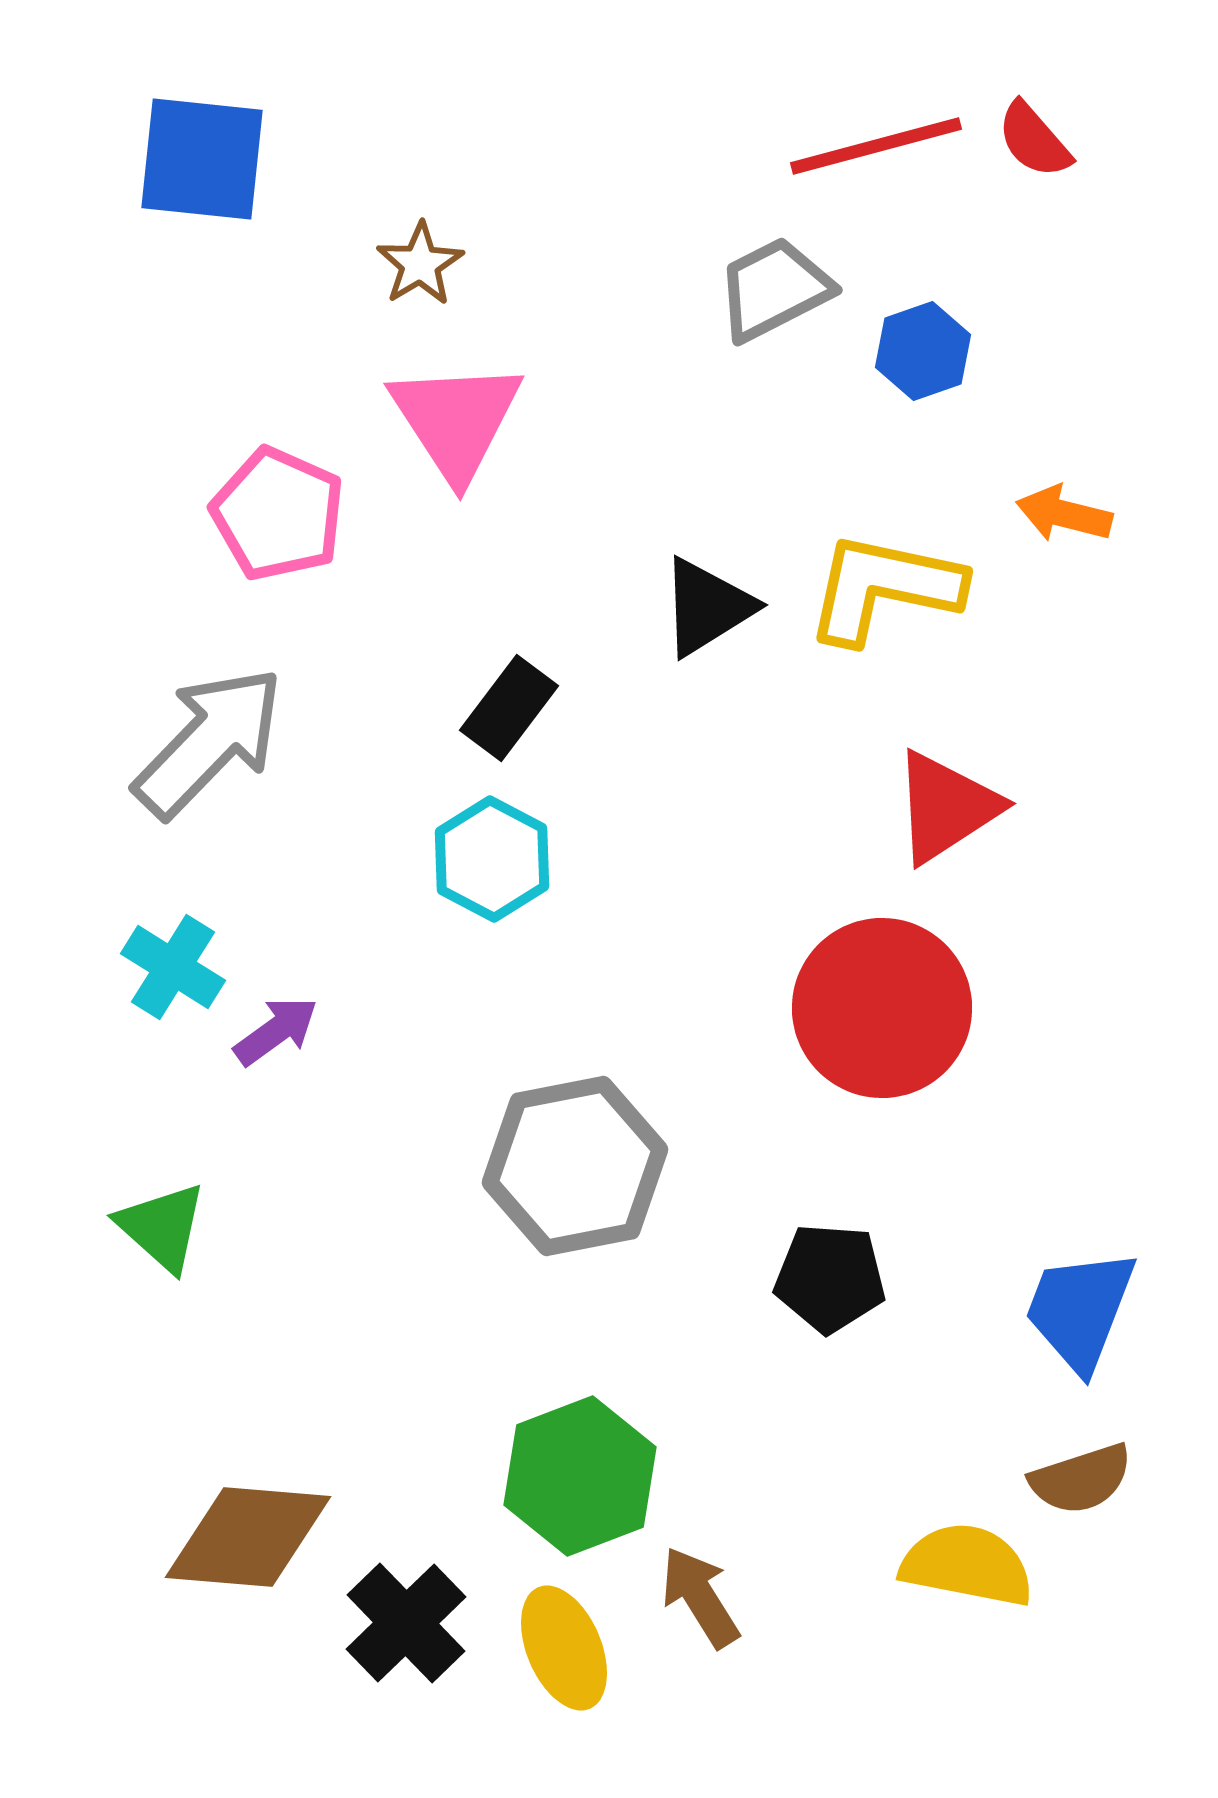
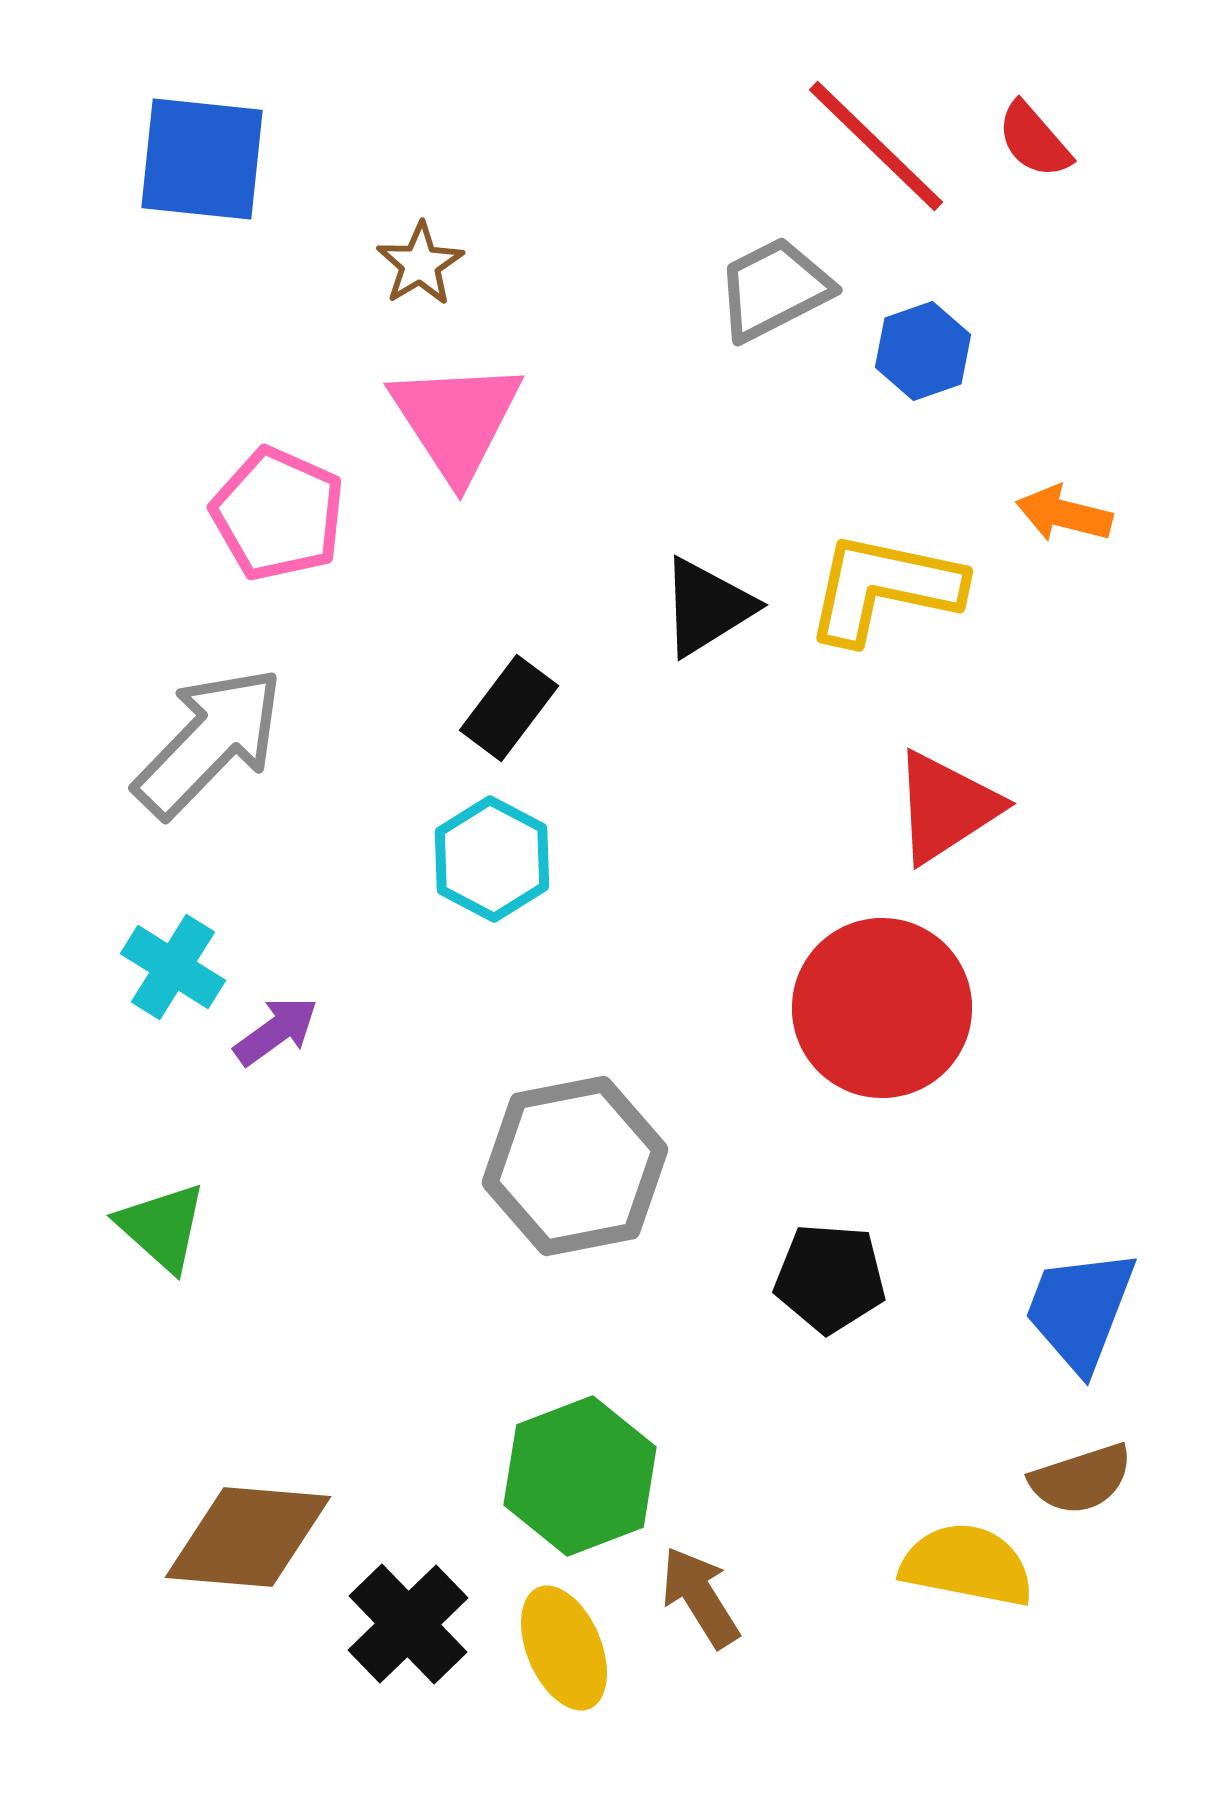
red line: rotated 59 degrees clockwise
black cross: moved 2 px right, 1 px down
